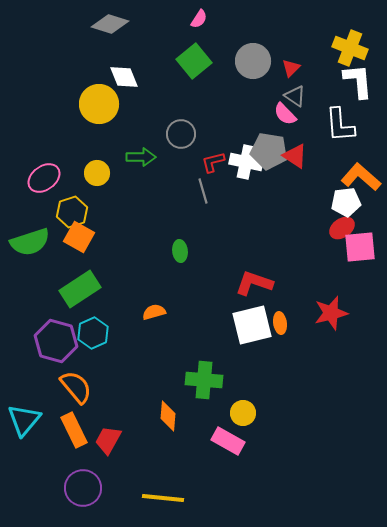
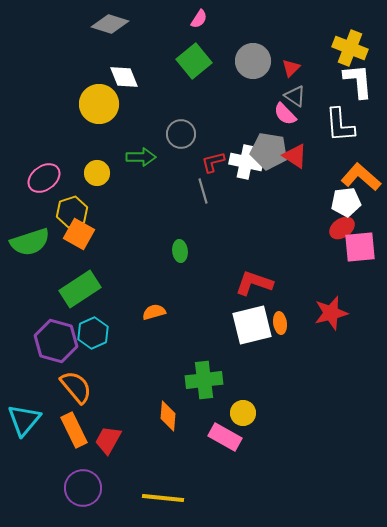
orange square at (79, 237): moved 3 px up
green cross at (204, 380): rotated 12 degrees counterclockwise
pink rectangle at (228, 441): moved 3 px left, 4 px up
